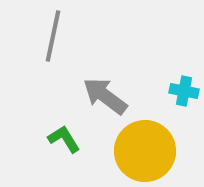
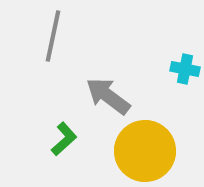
cyan cross: moved 1 px right, 22 px up
gray arrow: moved 3 px right
green L-shape: rotated 80 degrees clockwise
